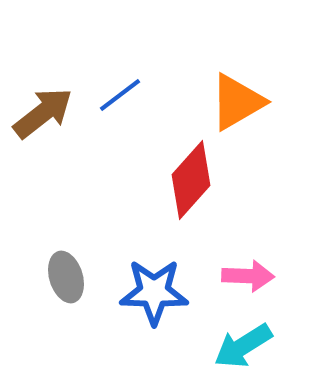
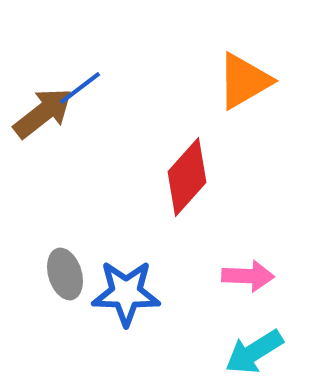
blue line: moved 40 px left, 7 px up
orange triangle: moved 7 px right, 21 px up
red diamond: moved 4 px left, 3 px up
gray ellipse: moved 1 px left, 3 px up
blue star: moved 28 px left, 1 px down
cyan arrow: moved 11 px right, 6 px down
